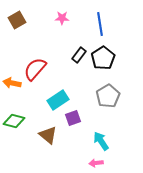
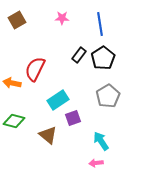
red semicircle: rotated 15 degrees counterclockwise
